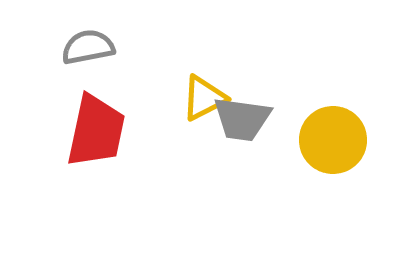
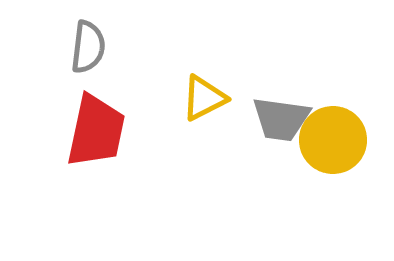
gray semicircle: rotated 108 degrees clockwise
gray trapezoid: moved 39 px right
